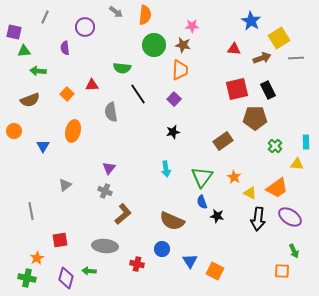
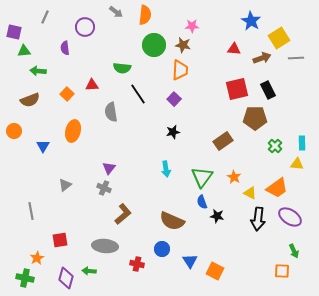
cyan rectangle at (306, 142): moved 4 px left, 1 px down
gray cross at (105, 191): moved 1 px left, 3 px up
green cross at (27, 278): moved 2 px left
